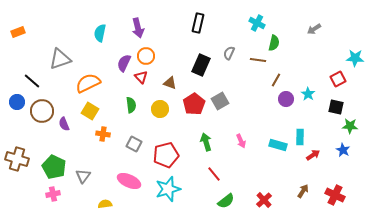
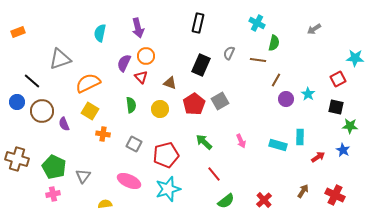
green arrow at (206, 142): moved 2 px left; rotated 30 degrees counterclockwise
red arrow at (313, 155): moved 5 px right, 2 px down
